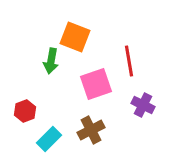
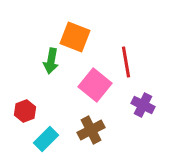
red line: moved 3 px left, 1 px down
pink square: moved 1 px left, 1 px down; rotated 32 degrees counterclockwise
cyan rectangle: moved 3 px left
